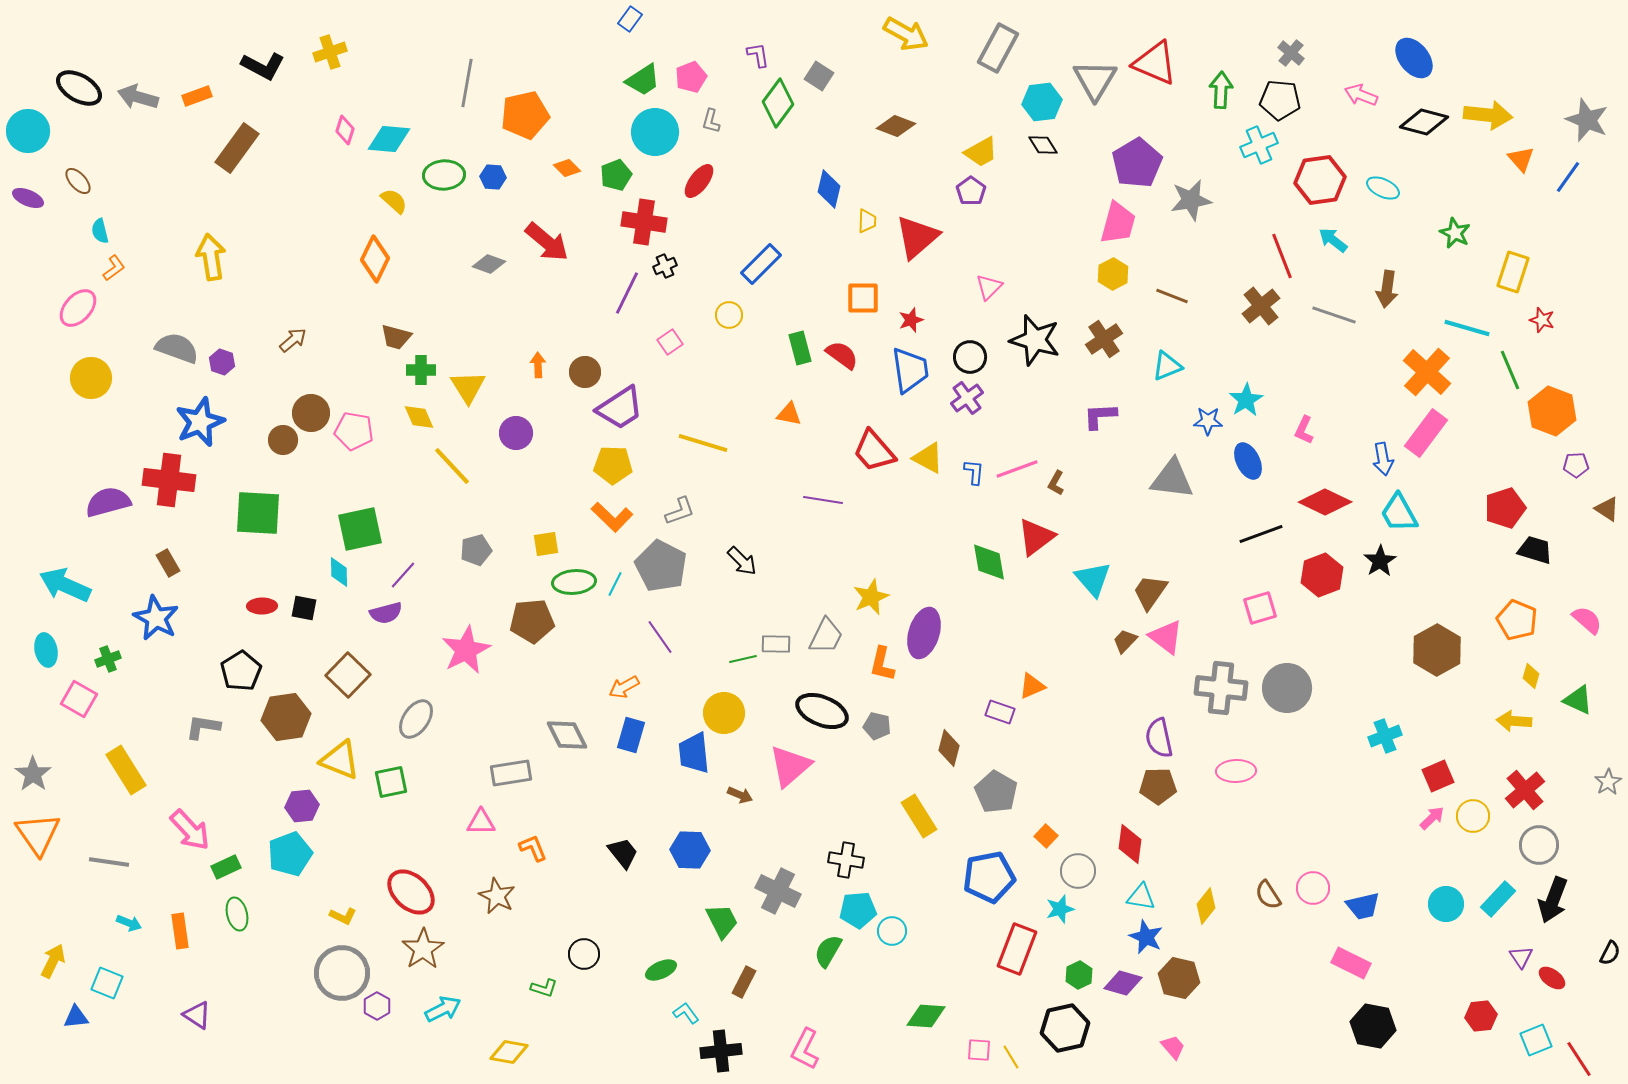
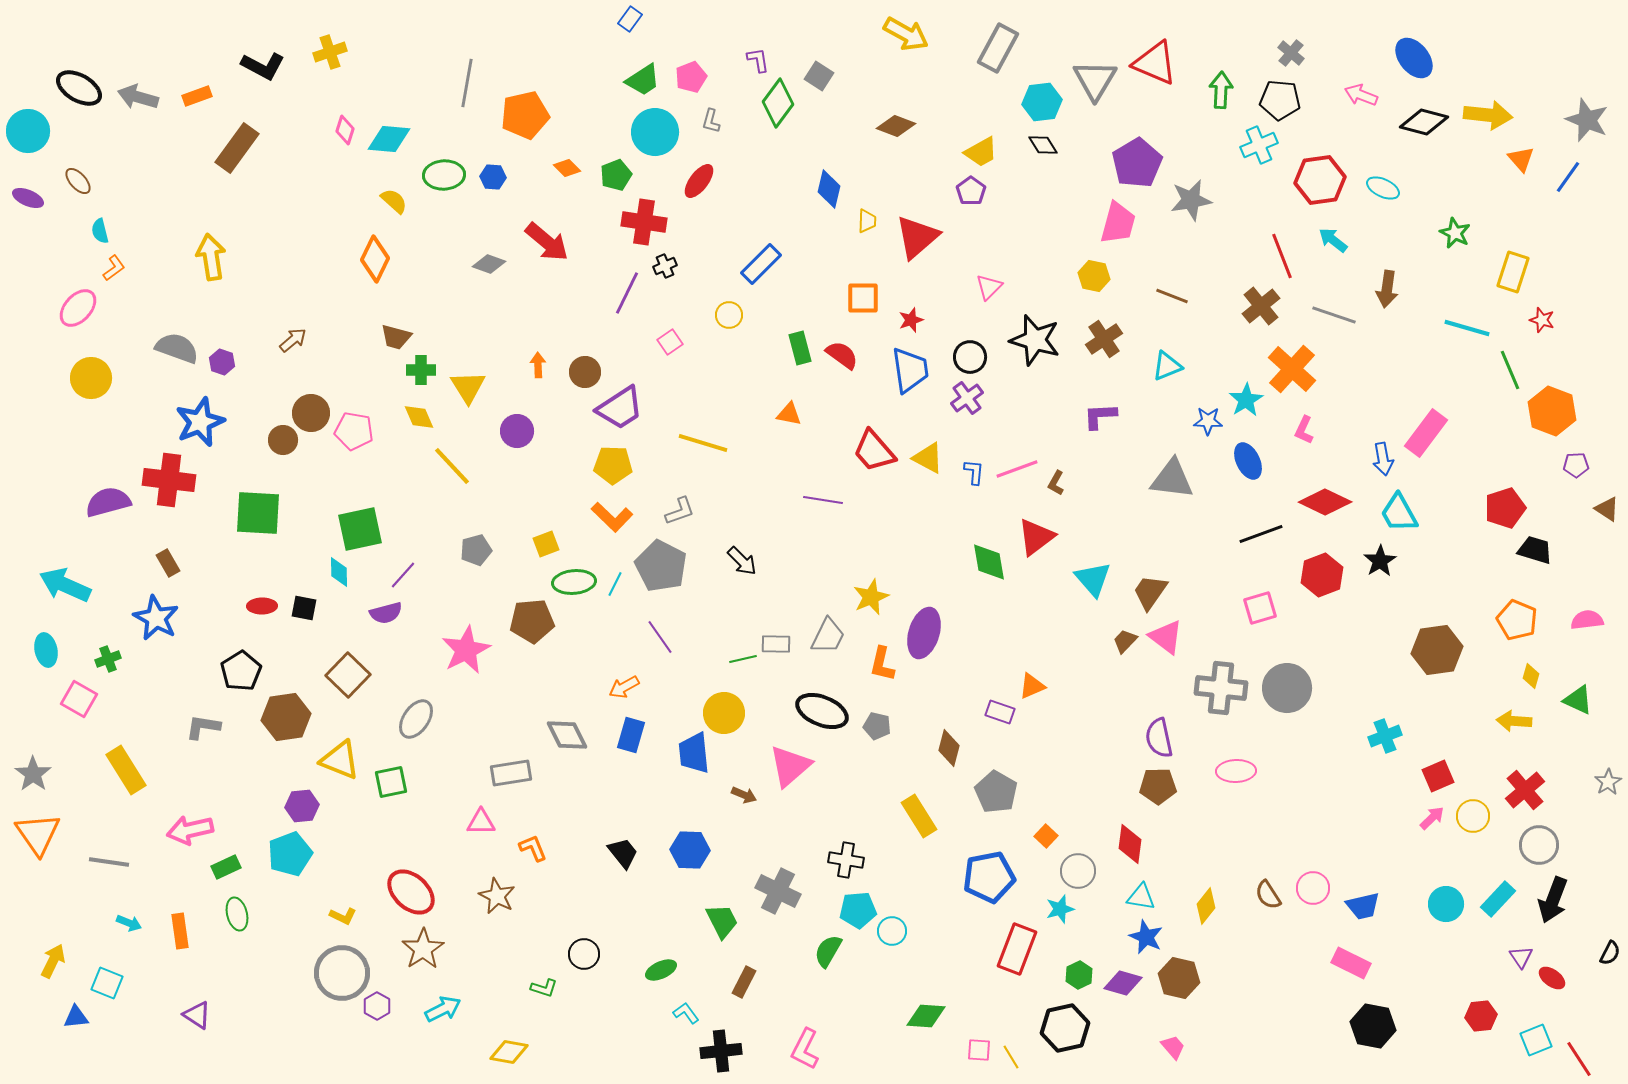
purple L-shape at (758, 55): moved 5 px down
yellow hexagon at (1113, 274): moved 19 px left, 2 px down; rotated 20 degrees counterclockwise
orange cross at (1427, 372): moved 135 px left, 3 px up
purple circle at (516, 433): moved 1 px right, 2 px up
yellow square at (546, 544): rotated 12 degrees counterclockwise
pink semicircle at (1587, 620): rotated 48 degrees counterclockwise
gray trapezoid at (826, 636): moved 2 px right
brown hexagon at (1437, 650): rotated 21 degrees clockwise
brown arrow at (740, 795): moved 4 px right
pink arrow at (190, 830): rotated 120 degrees clockwise
